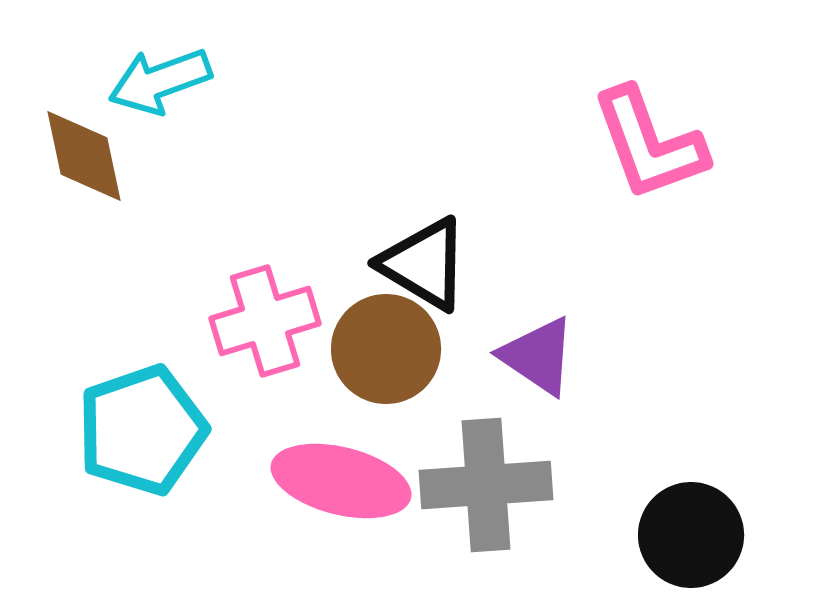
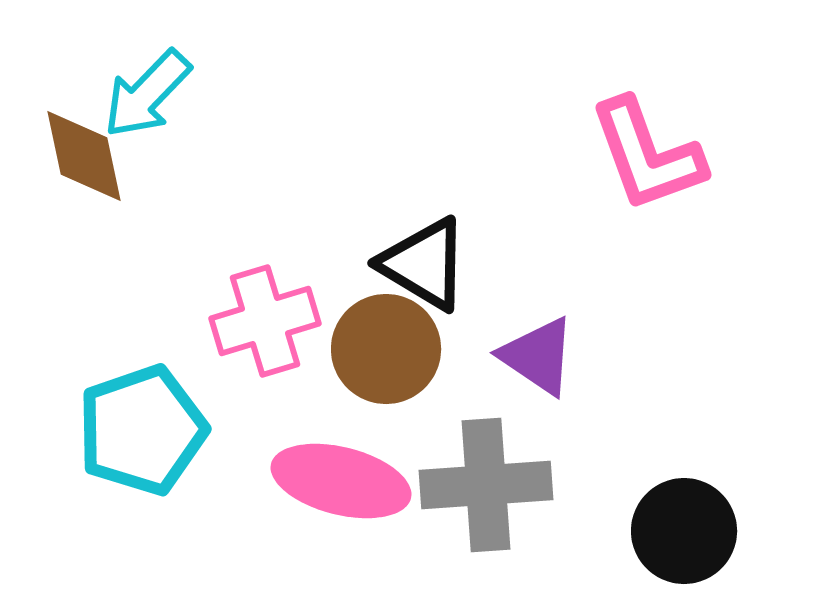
cyan arrow: moved 13 px left, 13 px down; rotated 26 degrees counterclockwise
pink L-shape: moved 2 px left, 11 px down
black circle: moved 7 px left, 4 px up
